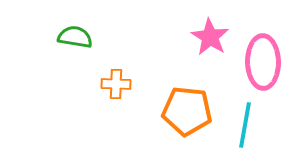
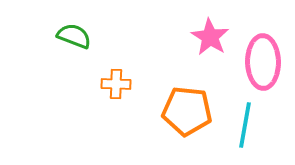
green semicircle: moved 1 px left, 1 px up; rotated 12 degrees clockwise
